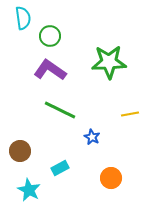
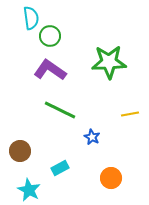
cyan semicircle: moved 8 px right
